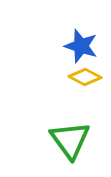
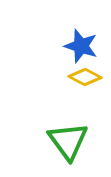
green triangle: moved 2 px left, 1 px down
